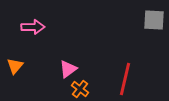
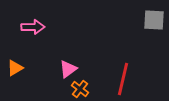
orange triangle: moved 2 px down; rotated 18 degrees clockwise
red line: moved 2 px left
